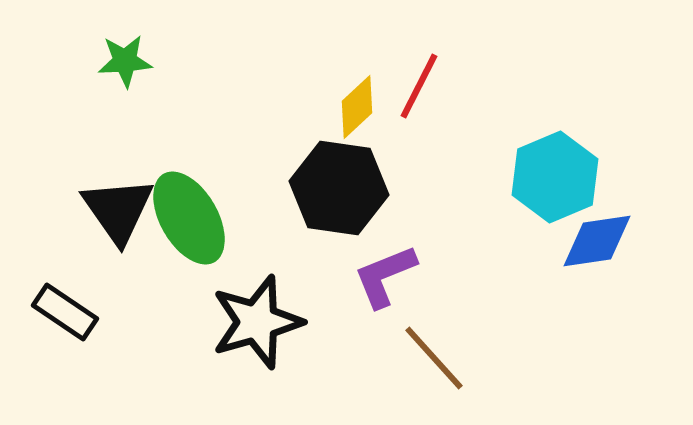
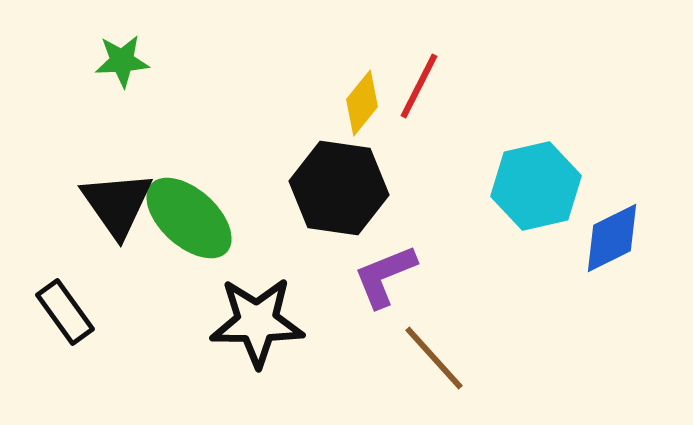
green star: moved 3 px left
yellow diamond: moved 5 px right, 4 px up; rotated 8 degrees counterclockwise
cyan hexagon: moved 19 px left, 9 px down; rotated 10 degrees clockwise
black triangle: moved 1 px left, 6 px up
green ellipse: rotated 18 degrees counterclockwise
blue diamond: moved 15 px right, 3 px up; rotated 18 degrees counterclockwise
black rectangle: rotated 20 degrees clockwise
black star: rotated 16 degrees clockwise
